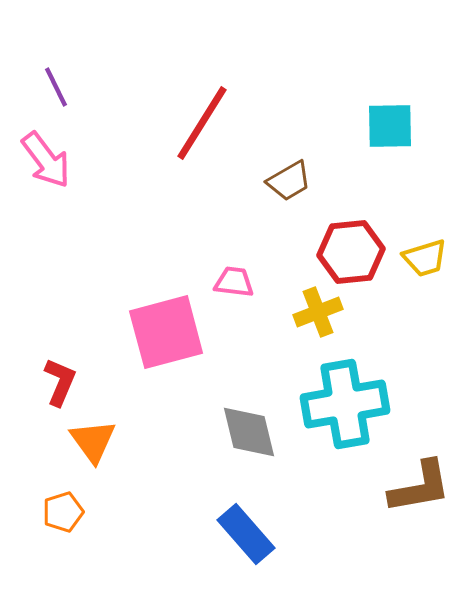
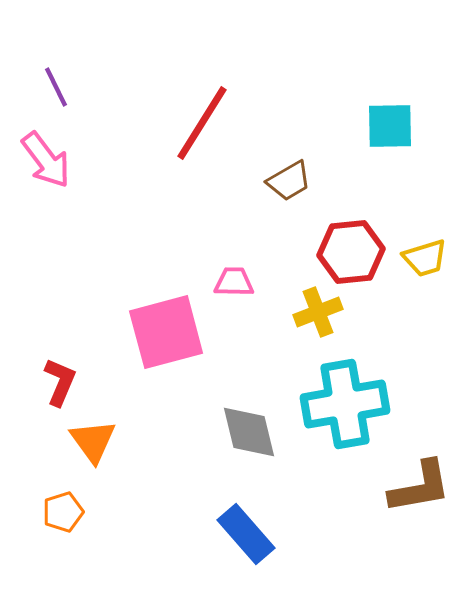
pink trapezoid: rotated 6 degrees counterclockwise
